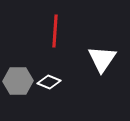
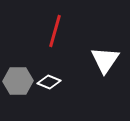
red line: rotated 12 degrees clockwise
white triangle: moved 3 px right, 1 px down
